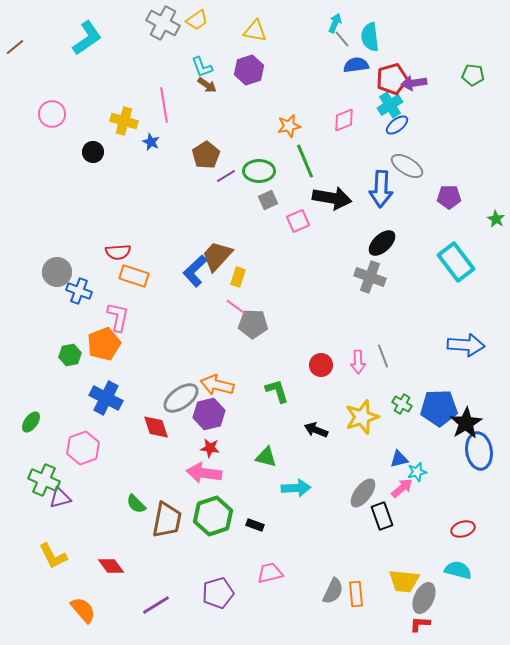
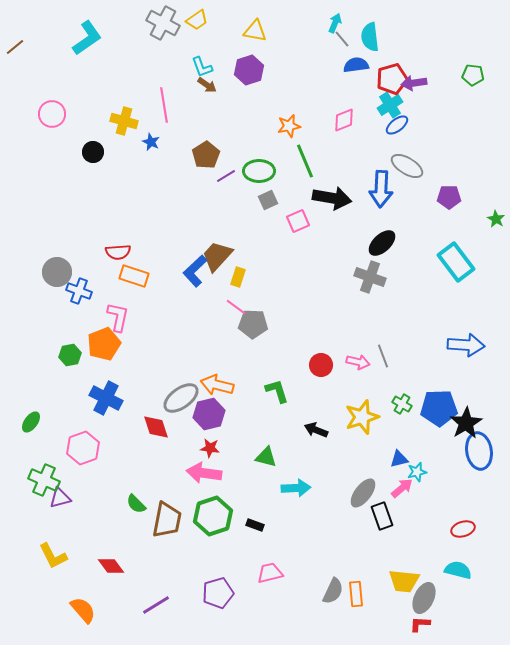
pink arrow at (358, 362): rotated 75 degrees counterclockwise
